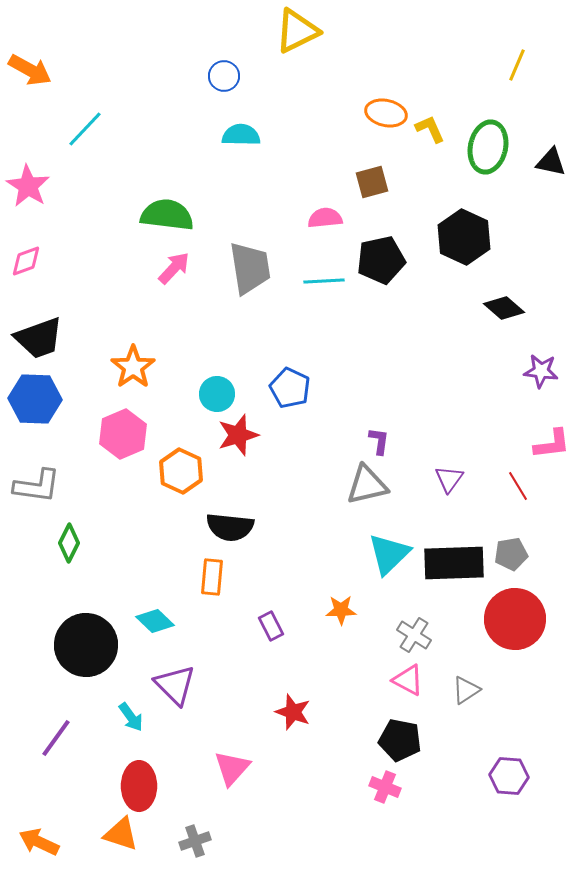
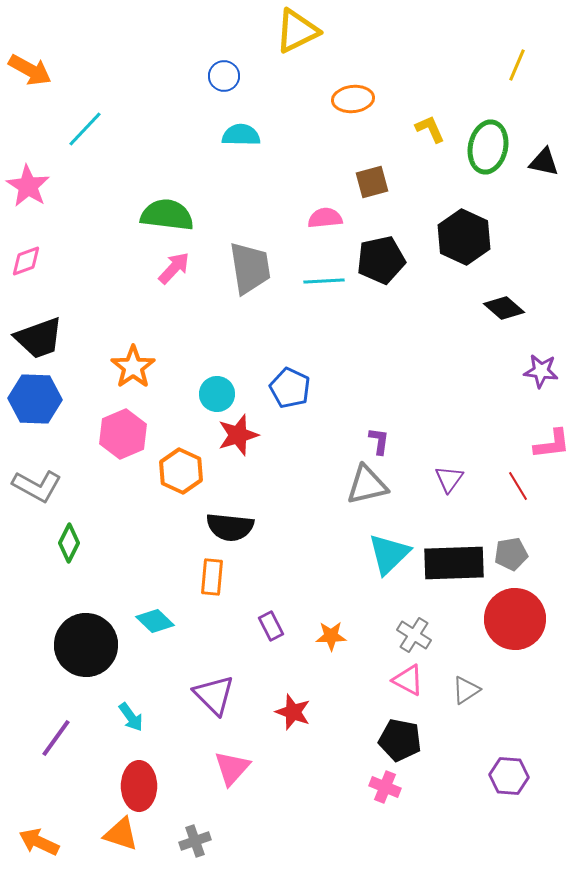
orange ellipse at (386, 113): moved 33 px left, 14 px up; rotated 18 degrees counterclockwise
black triangle at (551, 162): moved 7 px left
gray L-shape at (37, 486): rotated 21 degrees clockwise
orange star at (341, 610): moved 10 px left, 26 px down
purple triangle at (175, 685): moved 39 px right, 10 px down
